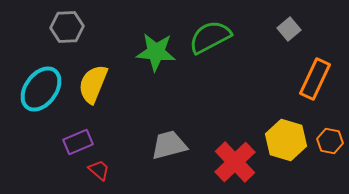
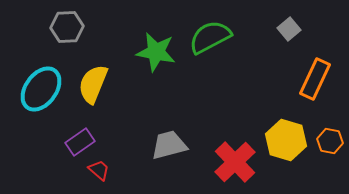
green star: rotated 6 degrees clockwise
purple rectangle: moved 2 px right; rotated 12 degrees counterclockwise
